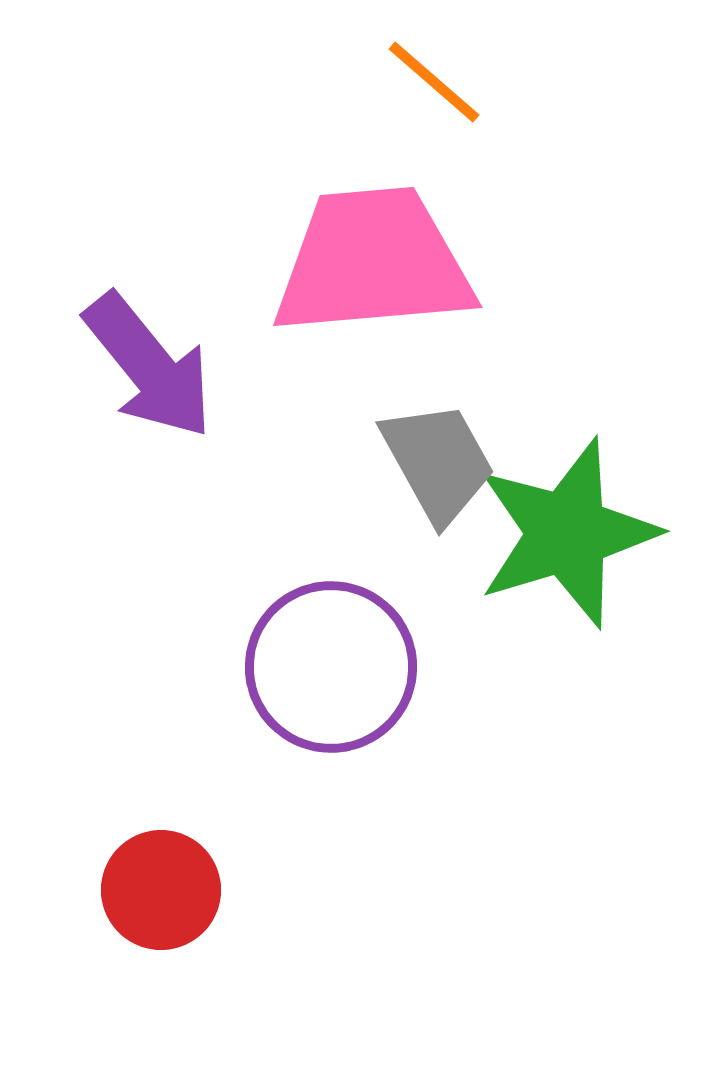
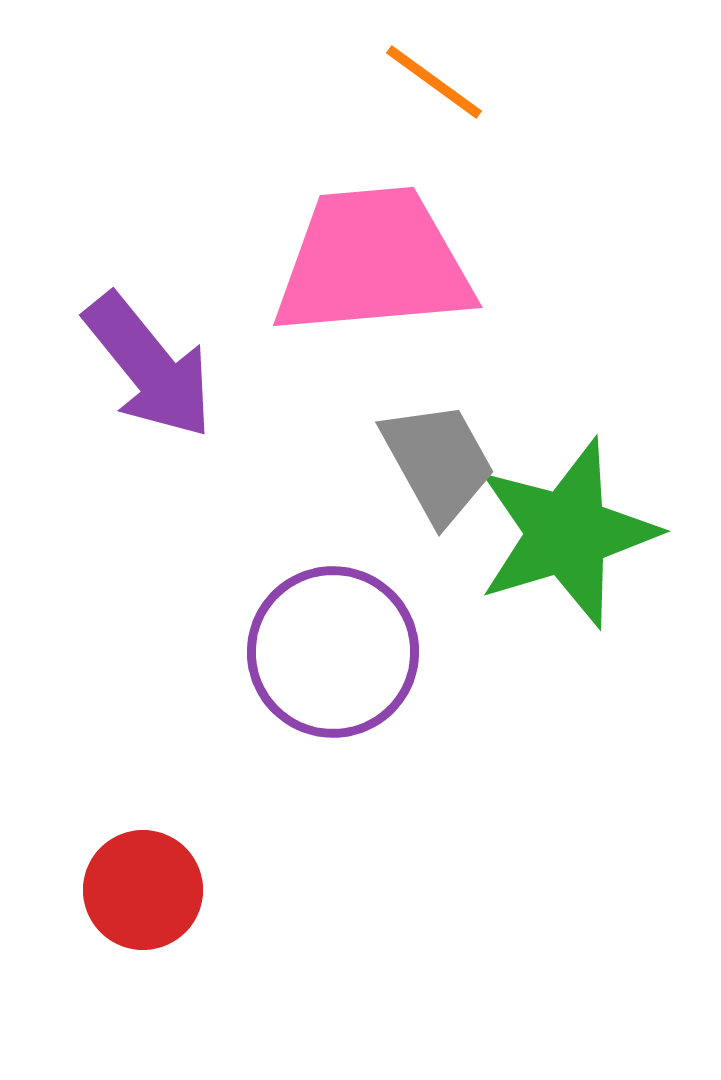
orange line: rotated 5 degrees counterclockwise
purple circle: moved 2 px right, 15 px up
red circle: moved 18 px left
